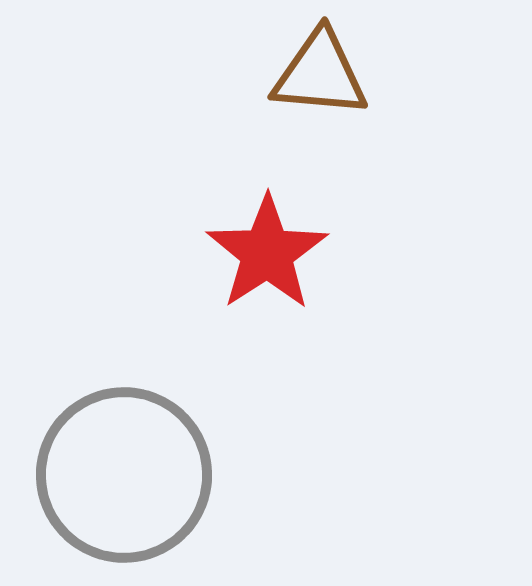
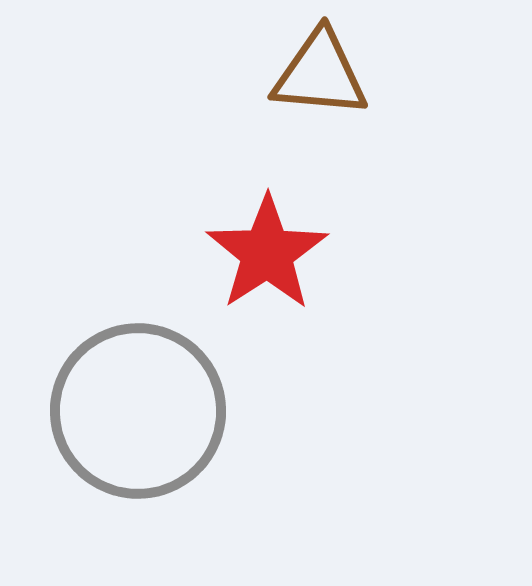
gray circle: moved 14 px right, 64 px up
